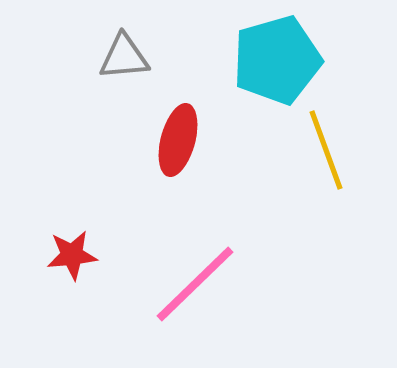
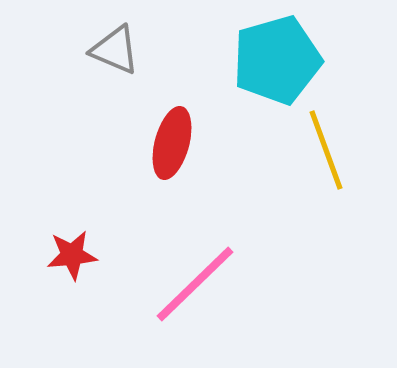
gray triangle: moved 9 px left, 7 px up; rotated 28 degrees clockwise
red ellipse: moved 6 px left, 3 px down
